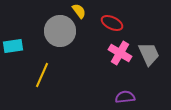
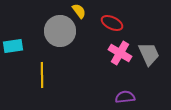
yellow line: rotated 25 degrees counterclockwise
